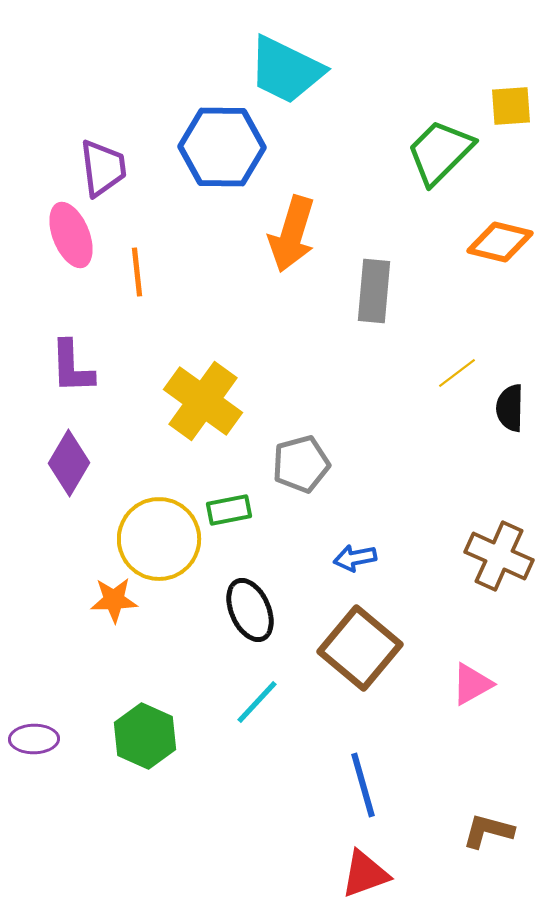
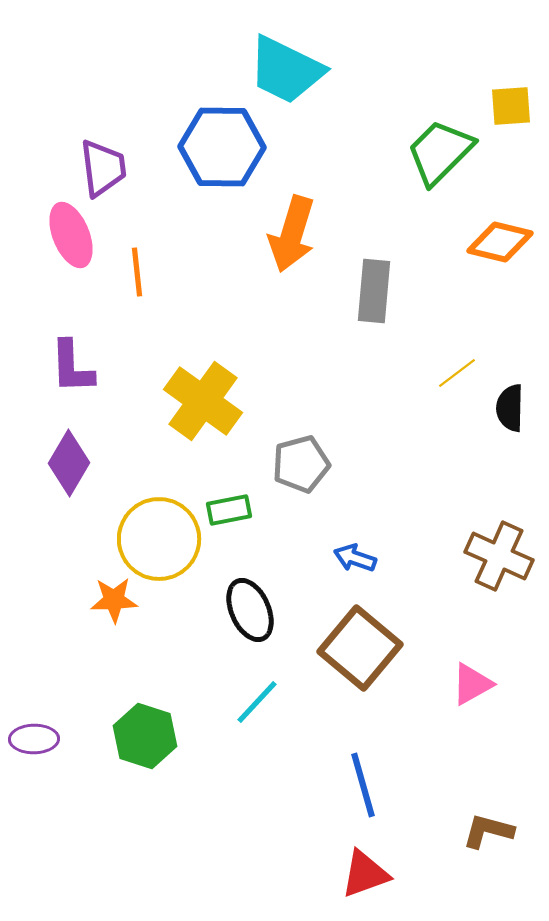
blue arrow: rotated 30 degrees clockwise
green hexagon: rotated 6 degrees counterclockwise
